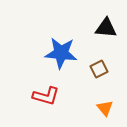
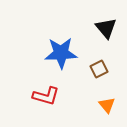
black triangle: rotated 45 degrees clockwise
blue star: rotated 8 degrees counterclockwise
orange triangle: moved 2 px right, 3 px up
